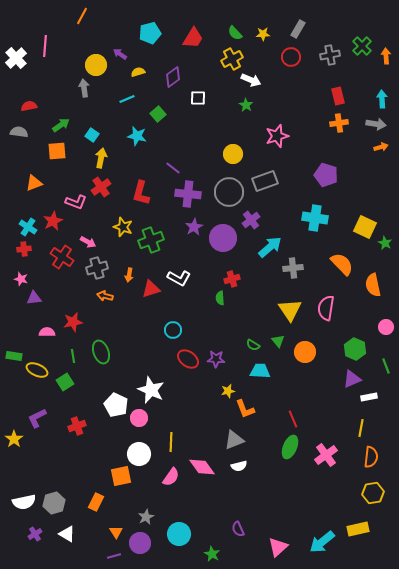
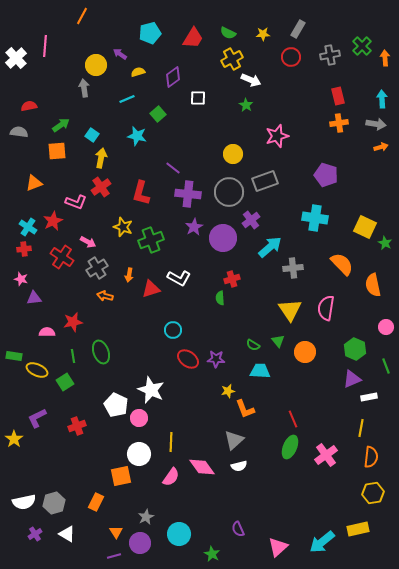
green semicircle at (235, 33): moved 7 px left; rotated 21 degrees counterclockwise
orange arrow at (386, 56): moved 1 px left, 2 px down
gray cross at (97, 268): rotated 15 degrees counterclockwise
gray triangle at (234, 440): rotated 20 degrees counterclockwise
